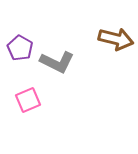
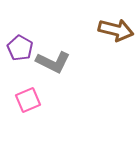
brown arrow: moved 9 px up
gray L-shape: moved 4 px left
